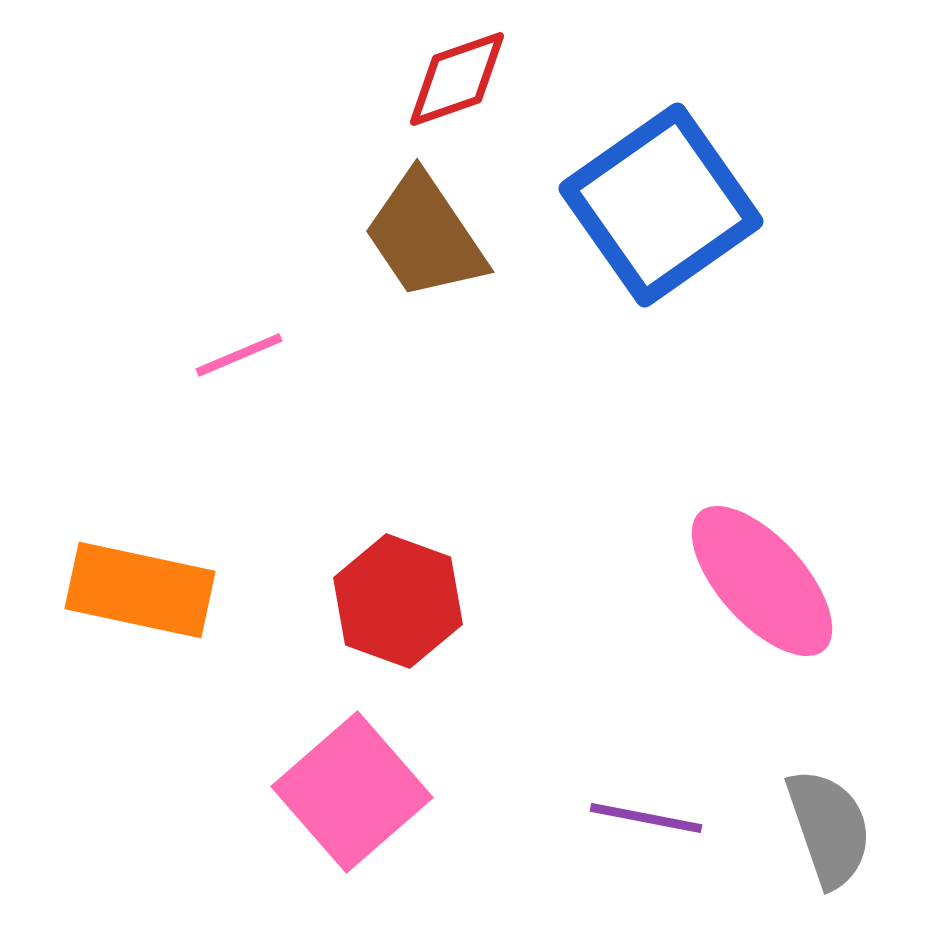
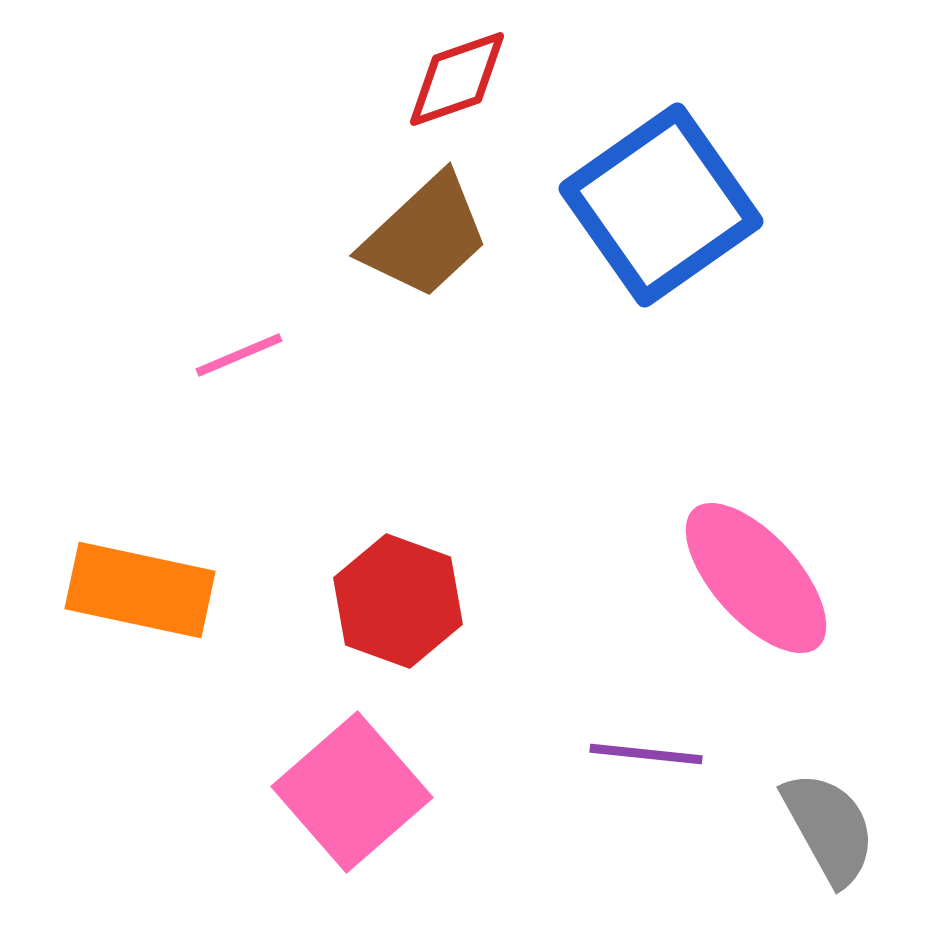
brown trapezoid: rotated 99 degrees counterclockwise
pink ellipse: moved 6 px left, 3 px up
purple line: moved 64 px up; rotated 5 degrees counterclockwise
gray semicircle: rotated 10 degrees counterclockwise
